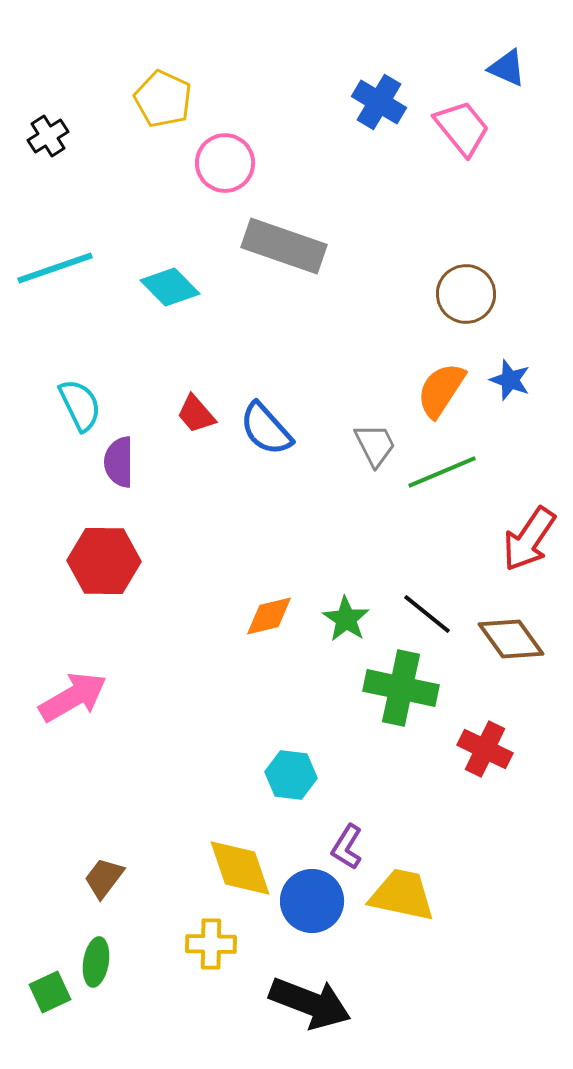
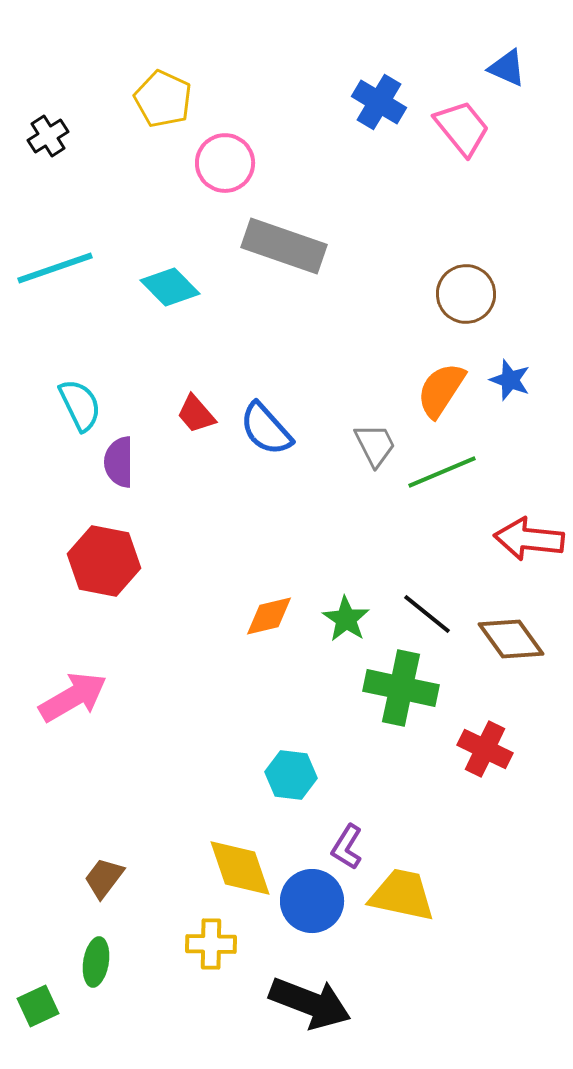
red arrow: rotated 62 degrees clockwise
red hexagon: rotated 10 degrees clockwise
green square: moved 12 px left, 14 px down
